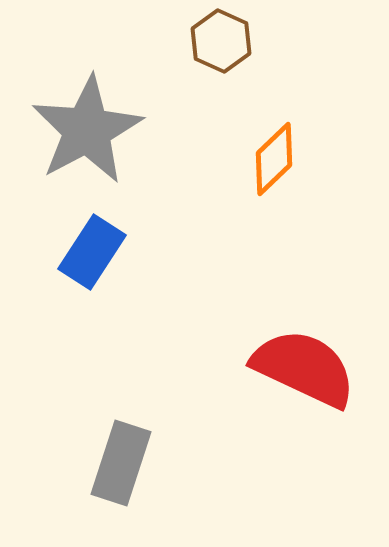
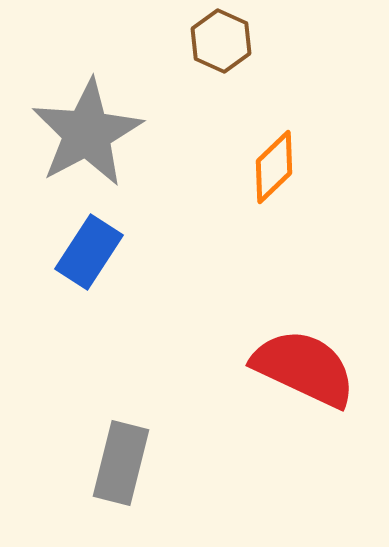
gray star: moved 3 px down
orange diamond: moved 8 px down
blue rectangle: moved 3 px left
gray rectangle: rotated 4 degrees counterclockwise
